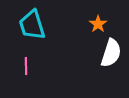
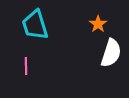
cyan trapezoid: moved 3 px right
